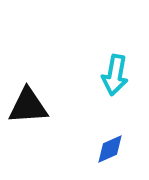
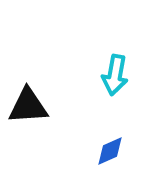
blue diamond: moved 2 px down
